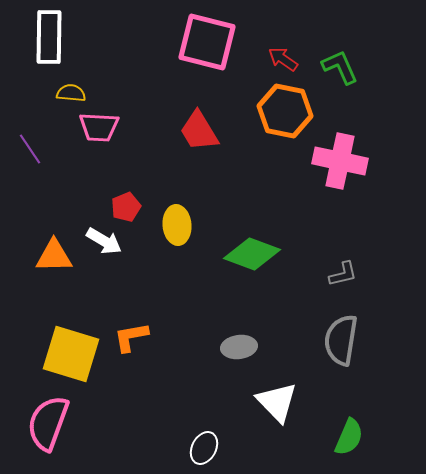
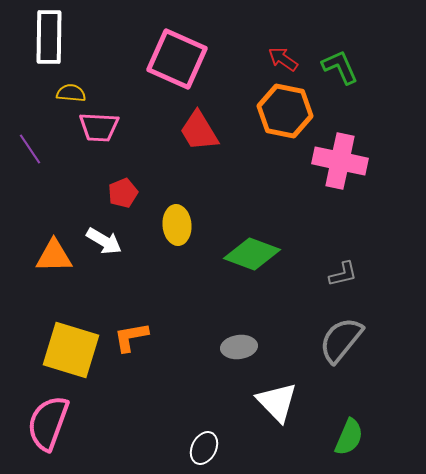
pink square: moved 30 px left, 17 px down; rotated 10 degrees clockwise
red pentagon: moved 3 px left, 14 px up
gray semicircle: rotated 30 degrees clockwise
yellow square: moved 4 px up
